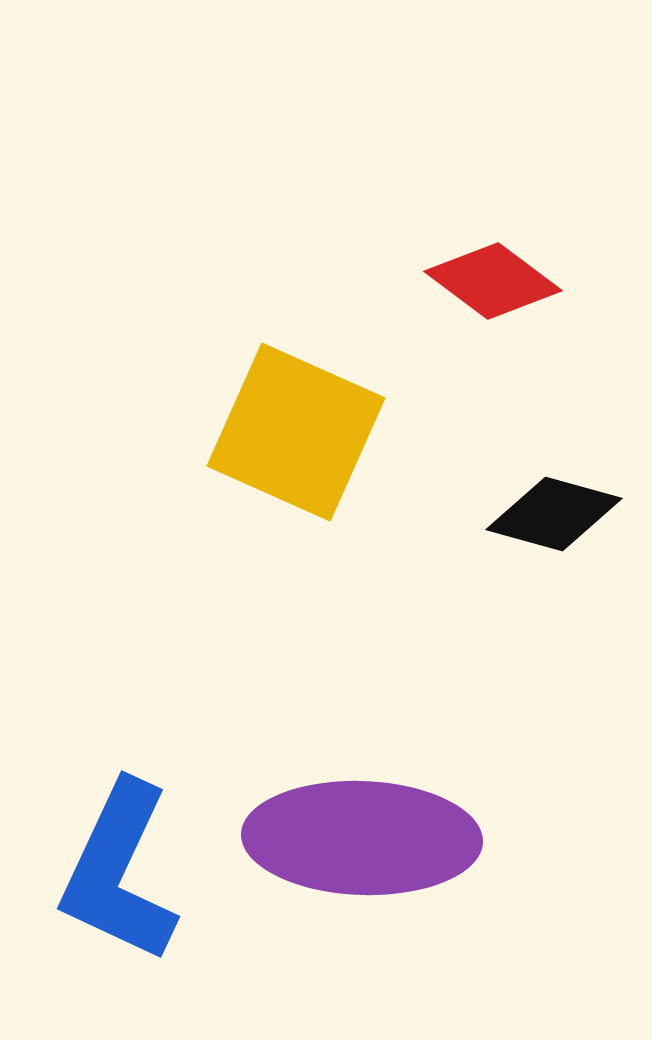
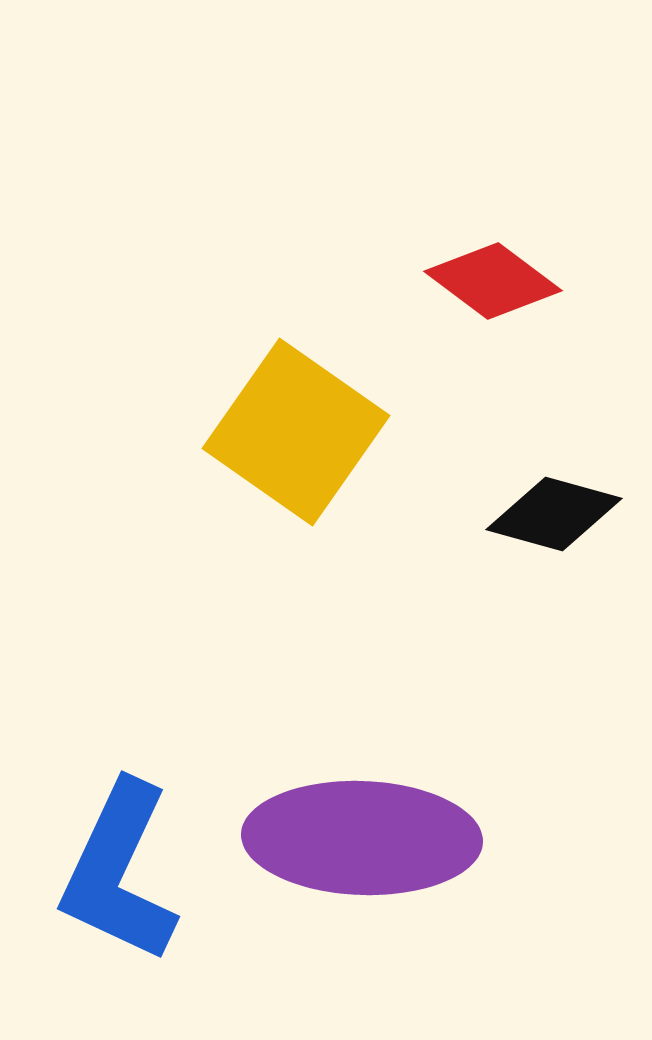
yellow square: rotated 11 degrees clockwise
